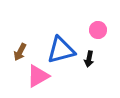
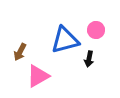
pink circle: moved 2 px left
blue triangle: moved 4 px right, 10 px up
